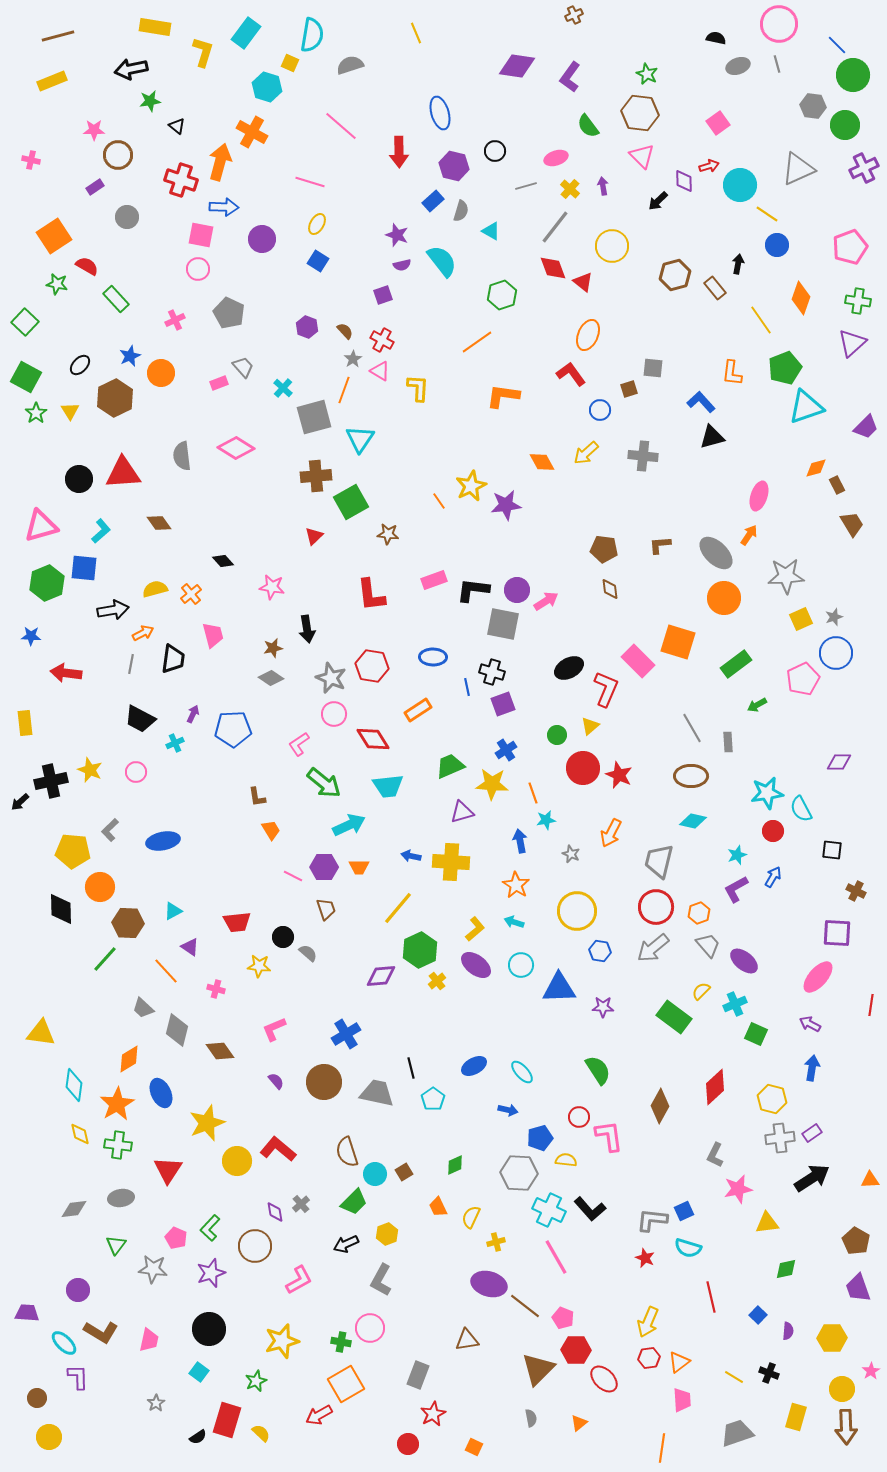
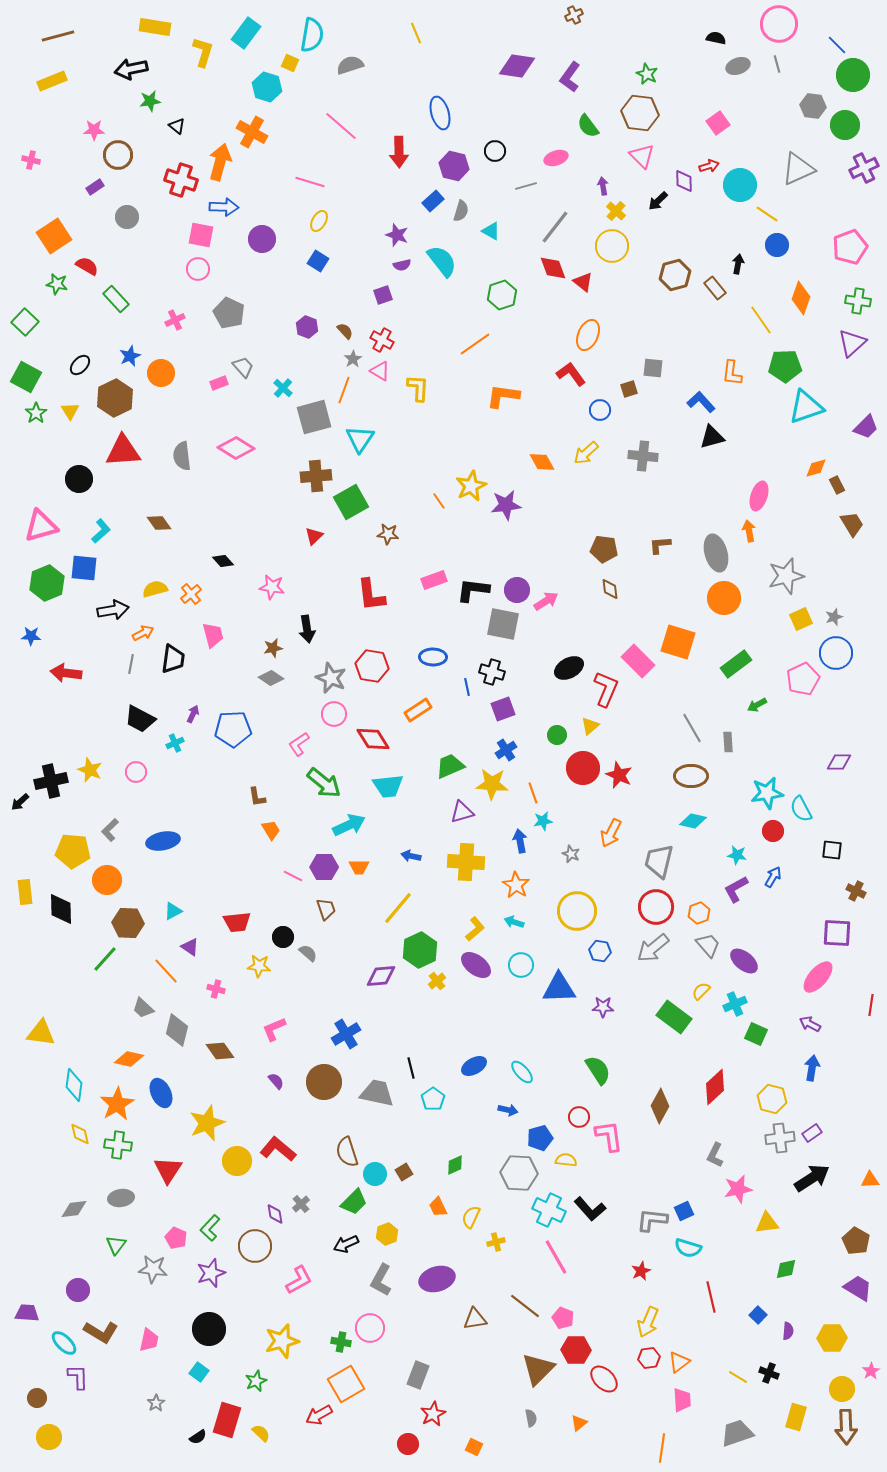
yellow cross at (570, 189): moved 46 px right, 22 px down
yellow ellipse at (317, 224): moved 2 px right, 3 px up
orange line at (477, 342): moved 2 px left, 2 px down
green pentagon at (785, 368): moved 2 px up; rotated 20 degrees clockwise
red triangle at (123, 473): moved 22 px up
orange arrow at (749, 535): moved 4 px up; rotated 45 degrees counterclockwise
gray ellipse at (716, 553): rotated 30 degrees clockwise
gray star at (786, 576): rotated 12 degrees counterclockwise
purple square at (503, 704): moved 5 px down
yellow rectangle at (25, 723): moved 169 px down
cyan star at (546, 820): moved 3 px left, 1 px down
cyan star at (737, 855): rotated 30 degrees clockwise
yellow cross at (451, 862): moved 15 px right
orange circle at (100, 887): moved 7 px right, 7 px up
orange diamond at (129, 1059): rotated 44 degrees clockwise
purple diamond at (275, 1212): moved 2 px down
red star at (645, 1258): moved 4 px left, 13 px down; rotated 24 degrees clockwise
purple ellipse at (489, 1284): moved 52 px left, 5 px up; rotated 32 degrees counterclockwise
purple trapezoid at (858, 1288): rotated 140 degrees clockwise
brown triangle at (467, 1340): moved 8 px right, 21 px up
yellow line at (734, 1377): moved 4 px right
